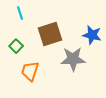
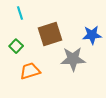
blue star: rotated 18 degrees counterclockwise
orange trapezoid: rotated 55 degrees clockwise
